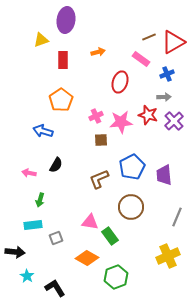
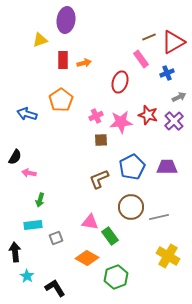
yellow triangle: moved 1 px left
orange arrow: moved 14 px left, 11 px down
pink rectangle: rotated 18 degrees clockwise
blue cross: moved 1 px up
gray arrow: moved 15 px right; rotated 24 degrees counterclockwise
blue arrow: moved 16 px left, 17 px up
black semicircle: moved 41 px left, 8 px up
purple trapezoid: moved 3 px right, 8 px up; rotated 95 degrees clockwise
gray line: moved 18 px left; rotated 54 degrees clockwise
black arrow: rotated 102 degrees counterclockwise
yellow cross: rotated 35 degrees counterclockwise
